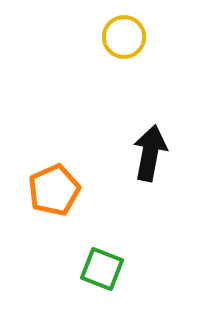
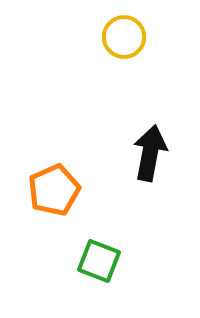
green square: moved 3 px left, 8 px up
